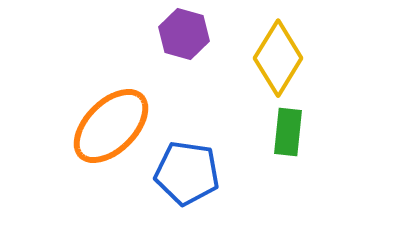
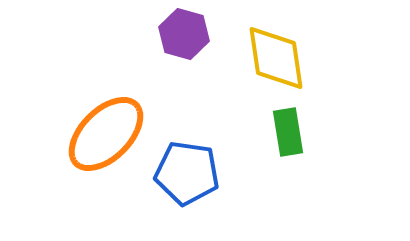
yellow diamond: moved 2 px left; rotated 40 degrees counterclockwise
orange ellipse: moved 5 px left, 8 px down
green rectangle: rotated 15 degrees counterclockwise
